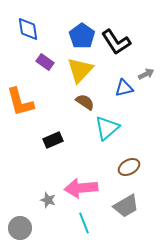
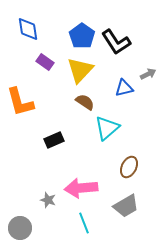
gray arrow: moved 2 px right
black rectangle: moved 1 px right
brown ellipse: rotated 35 degrees counterclockwise
